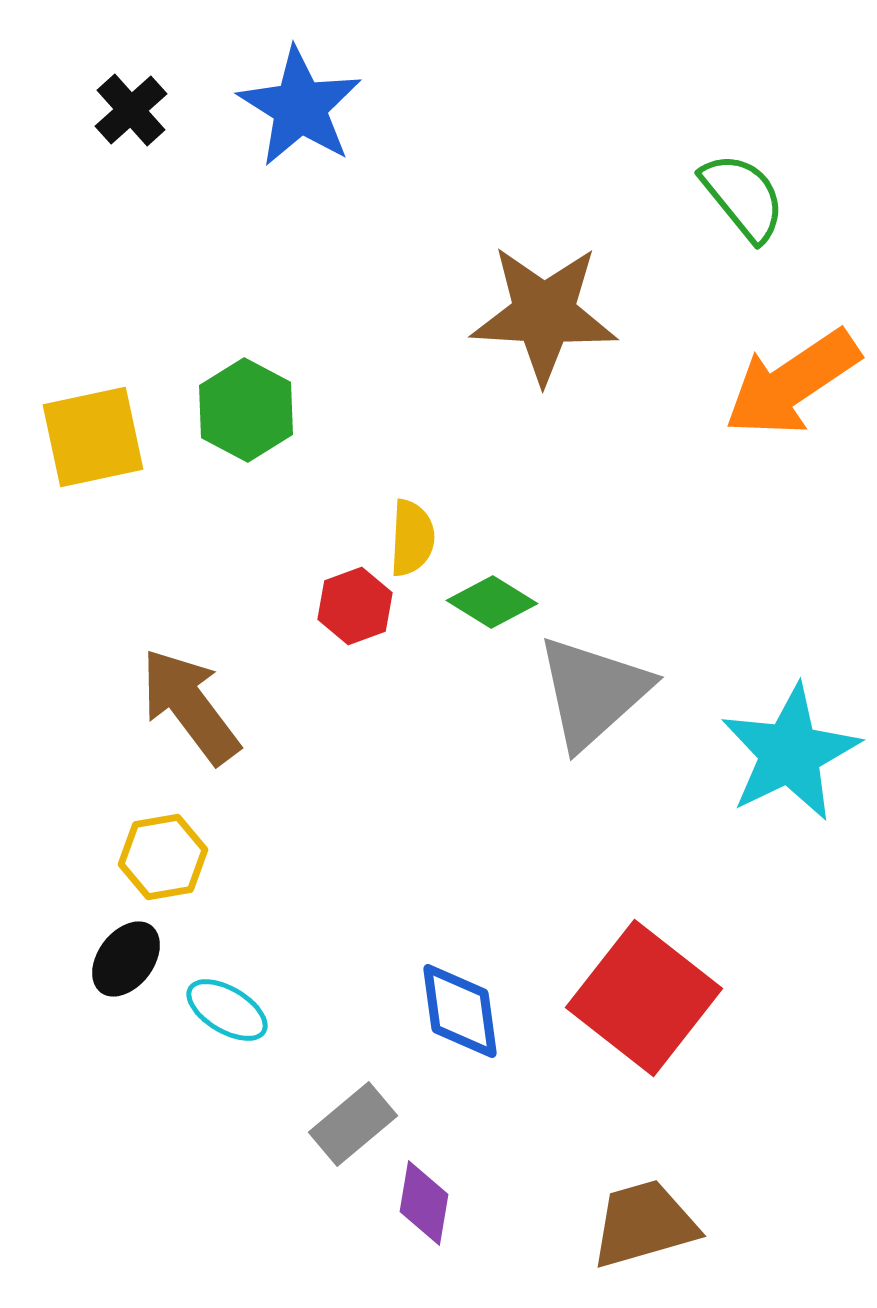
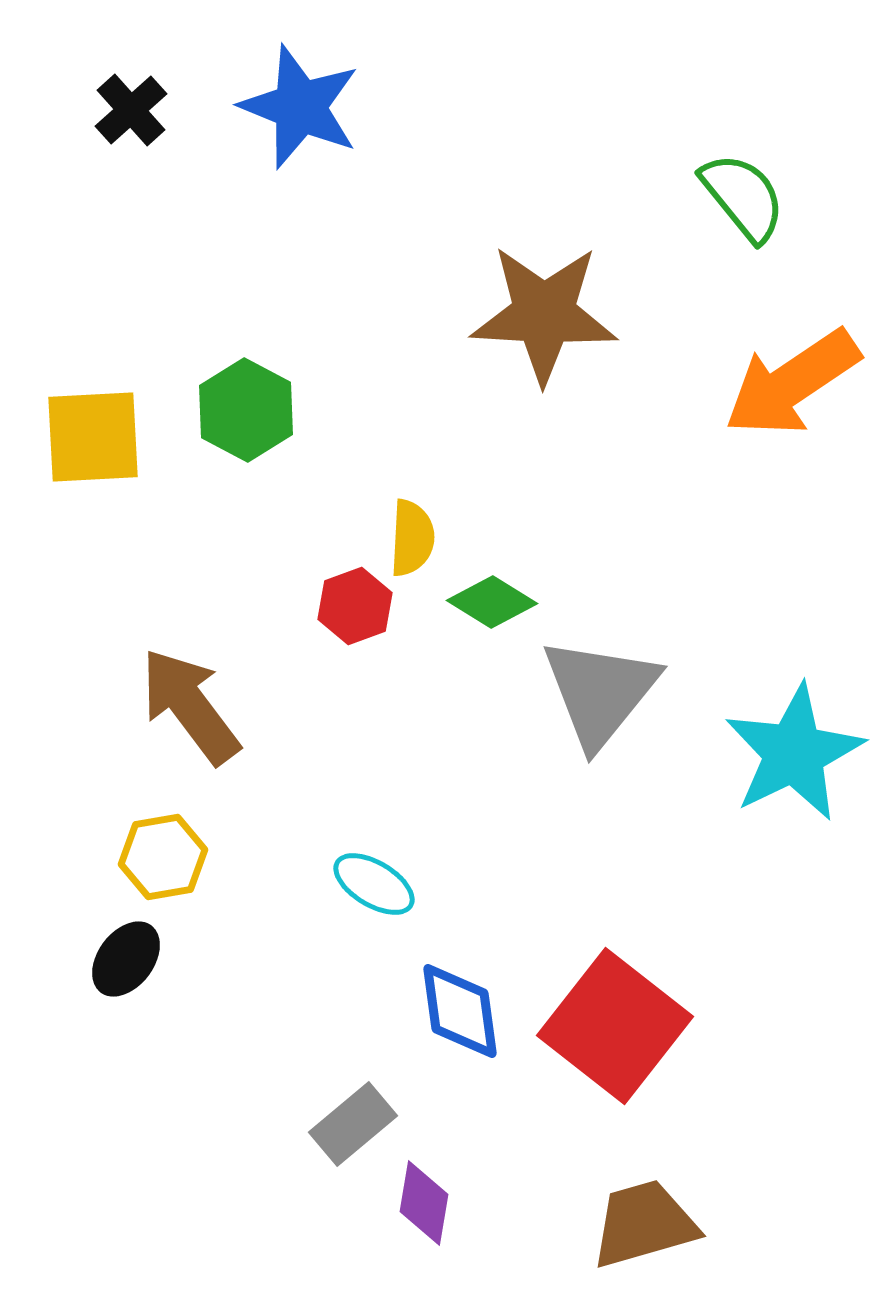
blue star: rotated 10 degrees counterclockwise
yellow square: rotated 9 degrees clockwise
gray triangle: moved 7 px right; rotated 9 degrees counterclockwise
cyan star: moved 4 px right
red square: moved 29 px left, 28 px down
cyan ellipse: moved 147 px right, 126 px up
